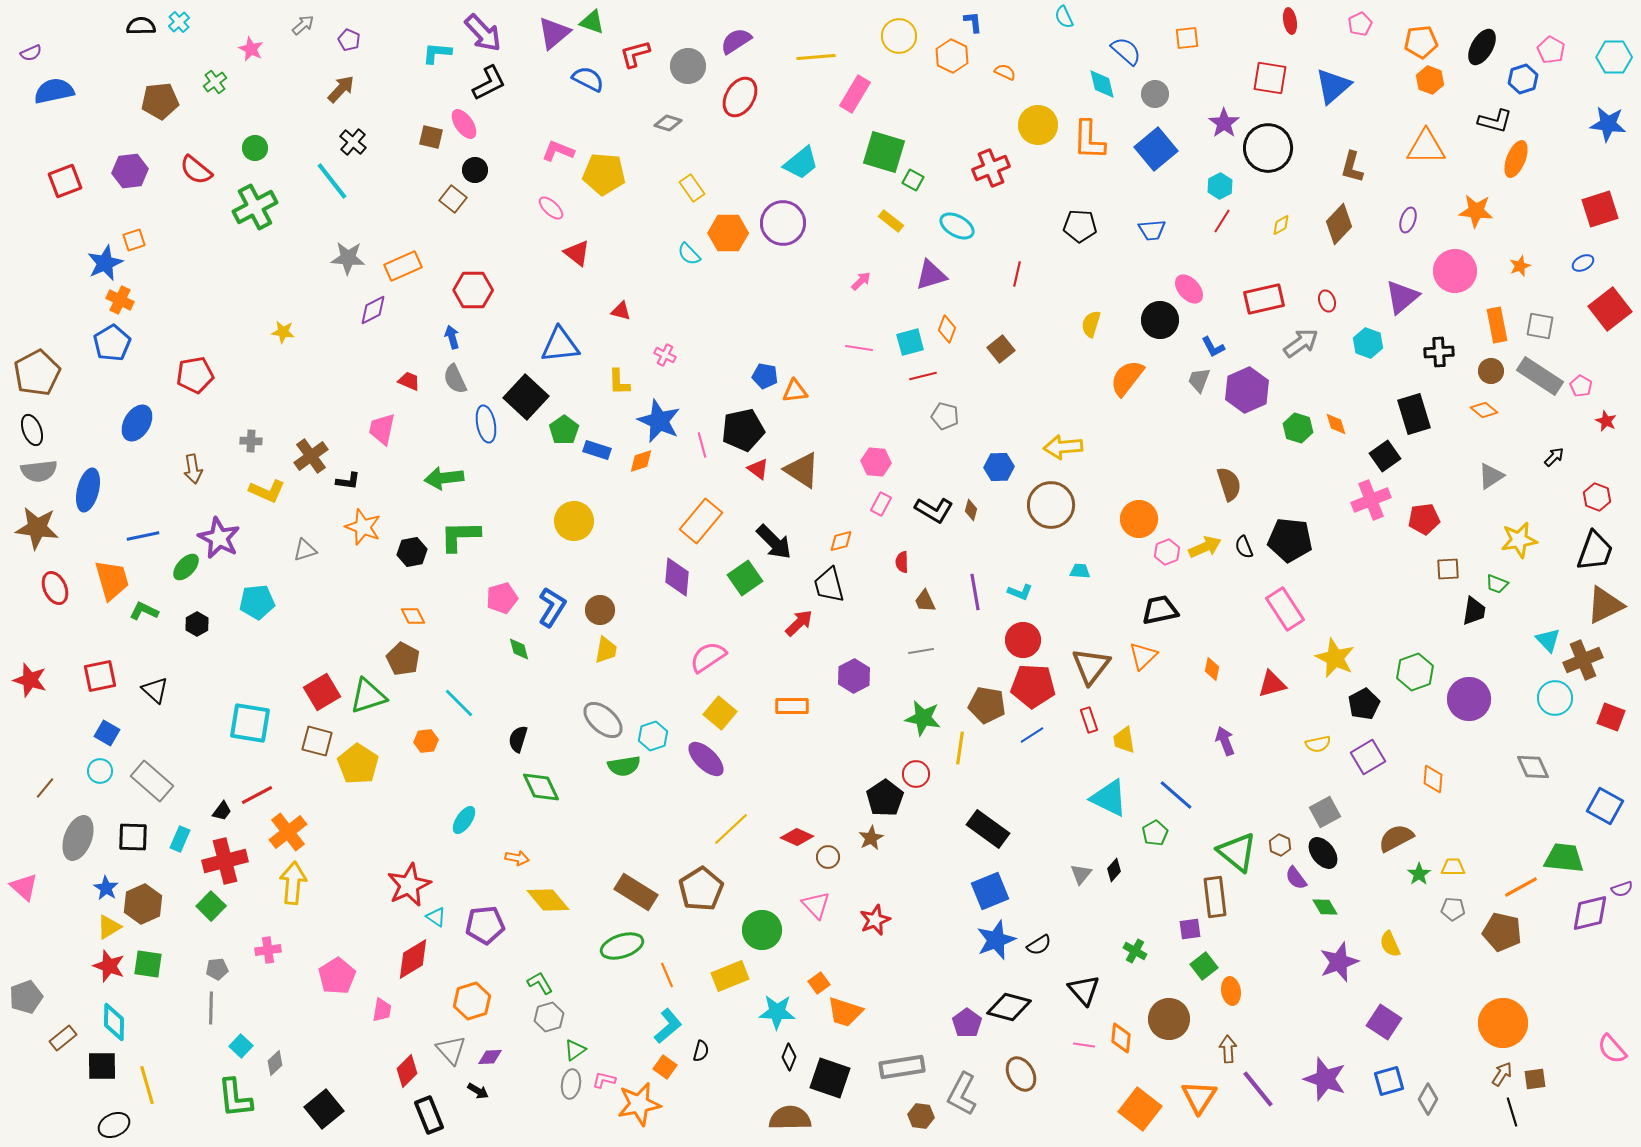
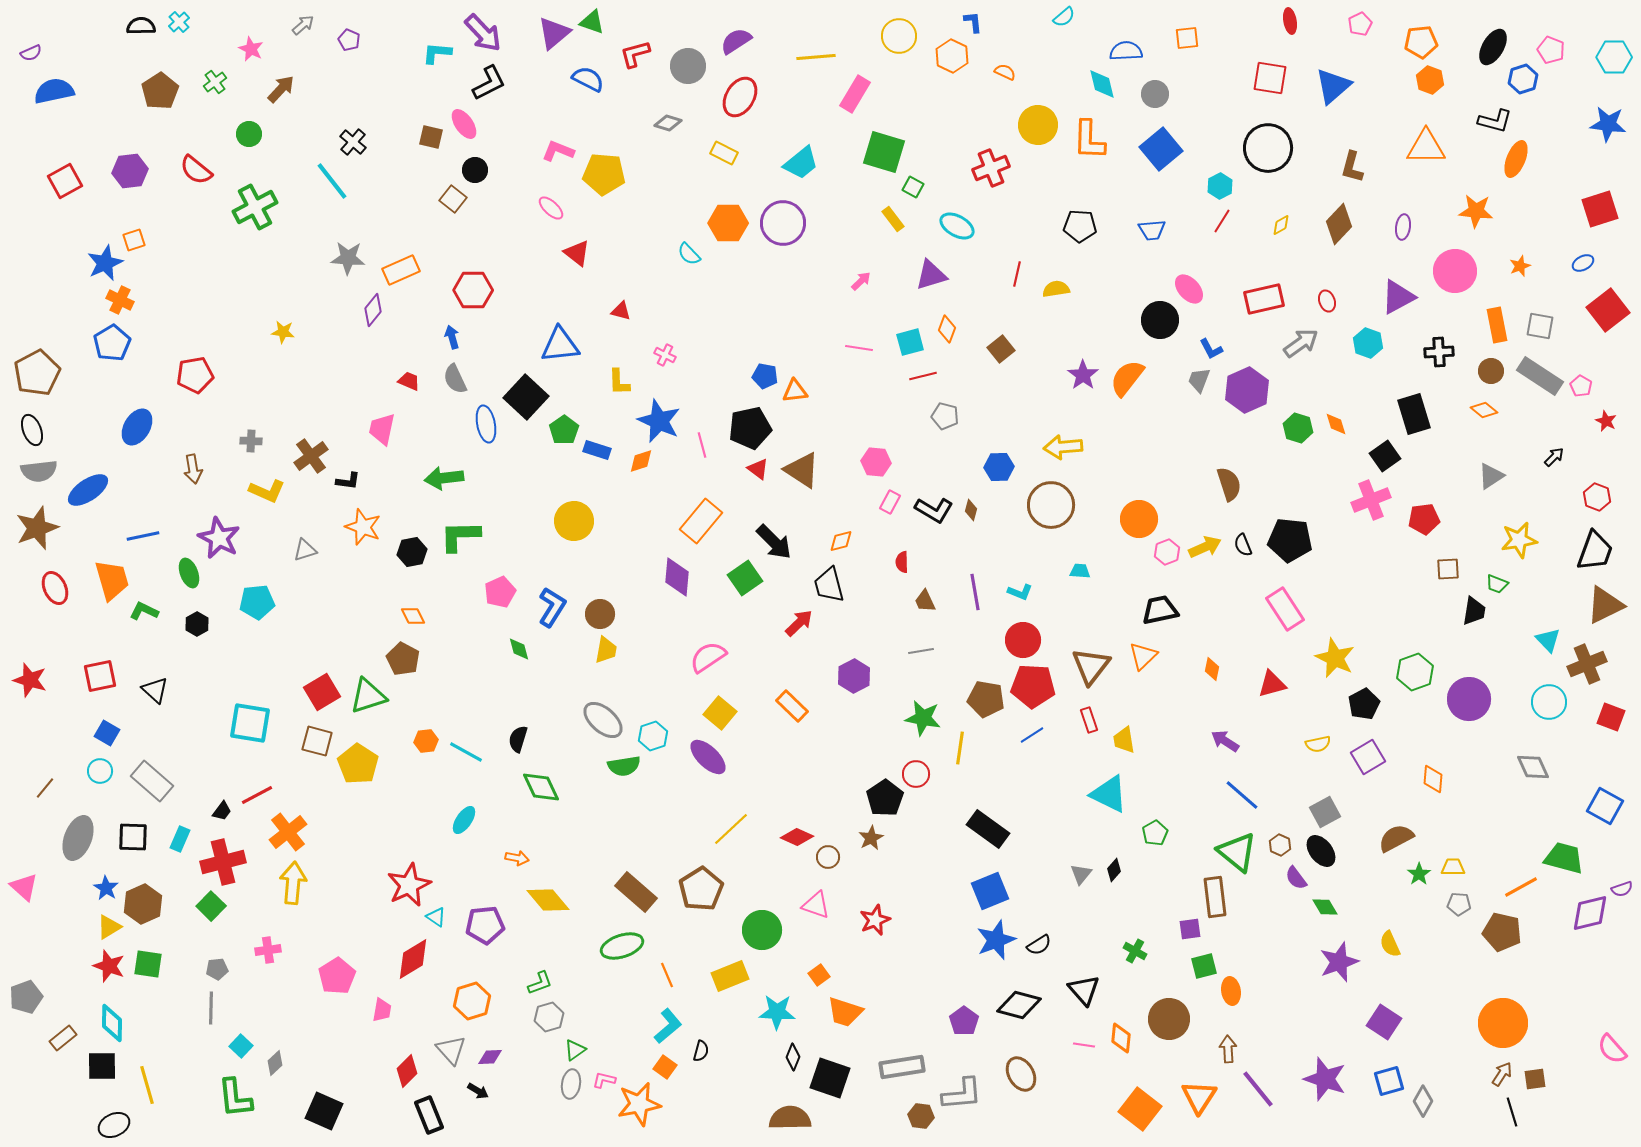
cyan semicircle at (1064, 17): rotated 105 degrees counterclockwise
black ellipse at (1482, 47): moved 11 px right
pink pentagon at (1551, 50): rotated 8 degrees counterclockwise
blue semicircle at (1126, 51): rotated 44 degrees counterclockwise
brown arrow at (341, 89): moved 60 px left
brown pentagon at (160, 101): moved 10 px up; rotated 27 degrees counterclockwise
purple star at (1224, 123): moved 141 px left, 252 px down
green circle at (255, 148): moved 6 px left, 14 px up
blue square at (1156, 149): moved 5 px right
green square at (913, 180): moved 7 px down
red square at (65, 181): rotated 8 degrees counterclockwise
yellow rectangle at (692, 188): moved 32 px right, 35 px up; rotated 28 degrees counterclockwise
purple ellipse at (1408, 220): moved 5 px left, 7 px down; rotated 10 degrees counterclockwise
yellow rectangle at (891, 221): moved 2 px right, 2 px up; rotated 15 degrees clockwise
orange hexagon at (728, 233): moved 10 px up
orange rectangle at (403, 266): moved 2 px left, 4 px down
purple triangle at (1402, 297): moved 4 px left; rotated 12 degrees clockwise
red square at (1610, 309): moved 2 px left, 1 px down
purple diamond at (373, 310): rotated 24 degrees counterclockwise
yellow semicircle at (1091, 324): moved 35 px left, 35 px up; rotated 64 degrees clockwise
blue L-shape at (1213, 347): moved 2 px left, 2 px down
blue ellipse at (137, 423): moved 4 px down
black pentagon at (743, 430): moved 7 px right, 2 px up
blue ellipse at (88, 490): rotated 42 degrees clockwise
pink rectangle at (881, 504): moved 9 px right, 2 px up
brown star at (37, 528): rotated 27 degrees counterclockwise
black semicircle at (1244, 547): moved 1 px left, 2 px up
green ellipse at (186, 567): moved 3 px right, 6 px down; rotated 64 degrees counterclockwise
pink pentagon at (502, 598): moved 2 px left, 6 px up; rotated 8 degrees counterclockwise
brown circle at (600, 610): moved 4 px down
brown cross at (1583, 660): moved 4 px right, 4 px down
cyan circle at (1555, 698): moved 6 px left, 4 px down
cyan line at (459, 703): moved 7 px right, 49 px down; rotated 16 degrees counterclockwise
brown pentagon at (987, 705): moved 1 px left, 6 px up
orange rectangle at (792, 706): rotated 44 degrees clockwise
purple arrow at (1225, 741): rotated 36 degrees counterclockwise
purple ellipse at (706, 759): moved 2 px right, 2 px up
blue line at (1176, 795): moved 66 px right
cyan triangle at (1109, 798): moved 4 px up
black ellipse at (1323, 853): moved 2 px left, 2 px up
green trapezoid at (1564, 858): rotated 9 degrees clockwise
red cross at (225, 861): moved 2 px left, 1 px down
brown rectangle at (636, 892): rotated 9 degrees clockwise
pink triangle at (816, 905): rotated 28 degrees counterclockwise
gray pentagon at (1453, 909): moved 6 px right, 5 px up
green square at (1204, 966): rotated 24 degrees clockwise
green L-shape at (540, 983): rotated 100 degrees clockwise
orange square at (819, 983): moved 8 px up
black diamond at (1009, 1007): moved 10 px right, 2 px up
cyan diamond at (114, 1022): moved 2 px left, 1 px down
purple pentagon at (967, 1023): moved 3 px left, 2 px up
black diamond at (789, 1057): moved 4 px right
gray L-shape at (962, 1094): rotated 123 degrees counterclockwise
gray diamond at (1428, 1099): moved 5 px left, 2 px down
black square at (324, 1109): moved 2 px down; rotated 27 degrees counterclockwise
